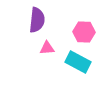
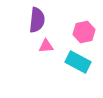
pink hexagon: rotated 15 degrees counterclockwise
pink triangle: moved 1 px left, 2 px up
